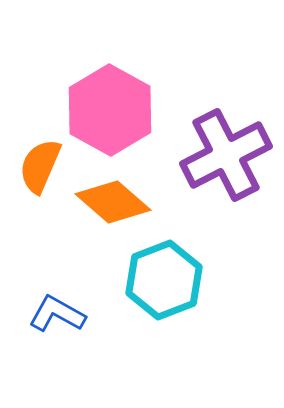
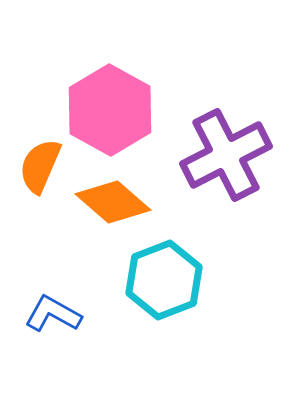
blue L-shape: moved 4 px left
